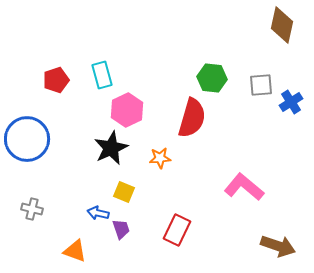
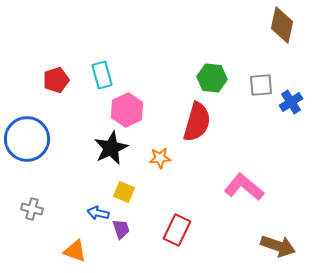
red semicircle: moved 5 px right, 4 px down
